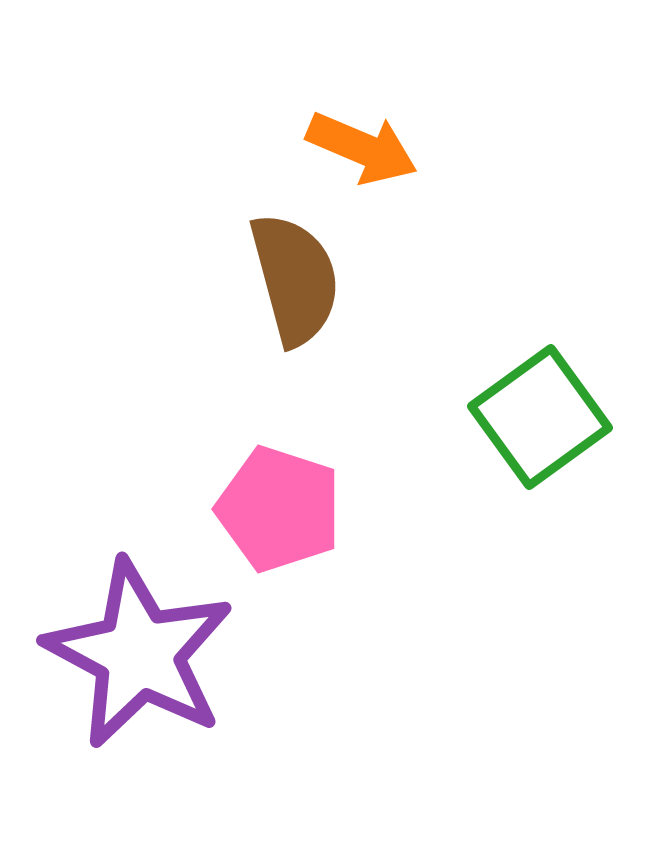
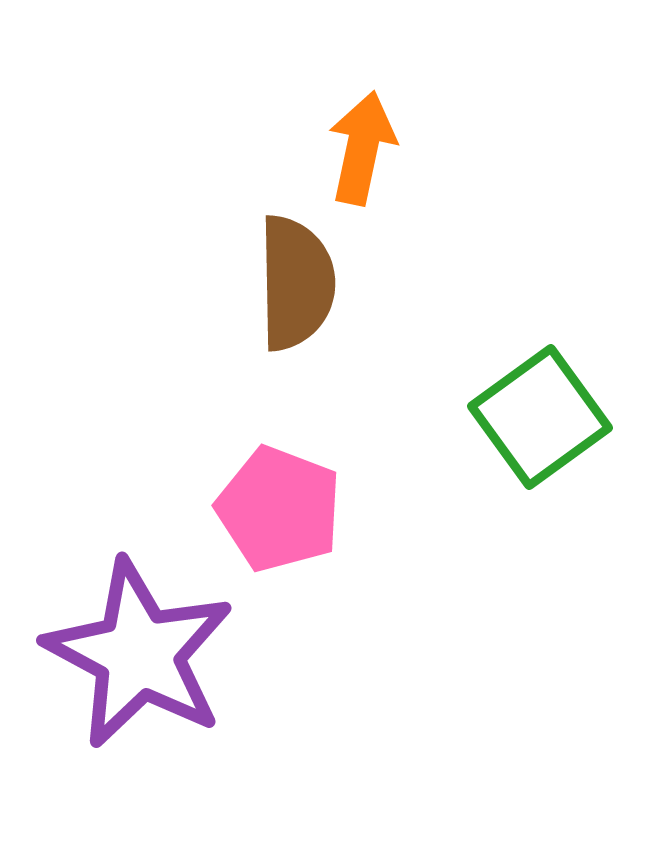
orange arrow: rotated 101 degrees counterclockwise
brown semicircle: moved 1 px right, 4 px down; rotated 14 degrees clockwise
pink pentagon: rotated 3 degrees clockwise
